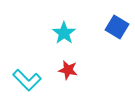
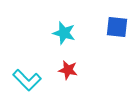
blue square: rotated 25 degrees counterclockwise
cyan star: rotated 20 degrees counterclockwise
